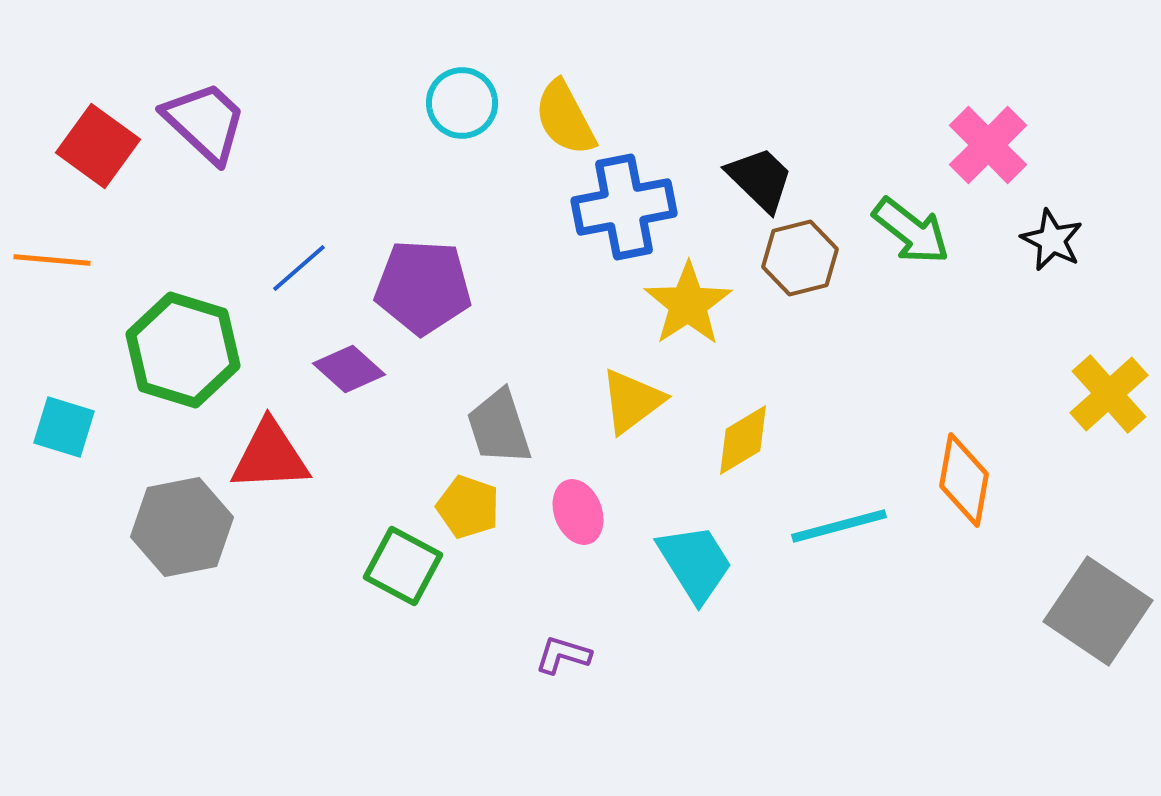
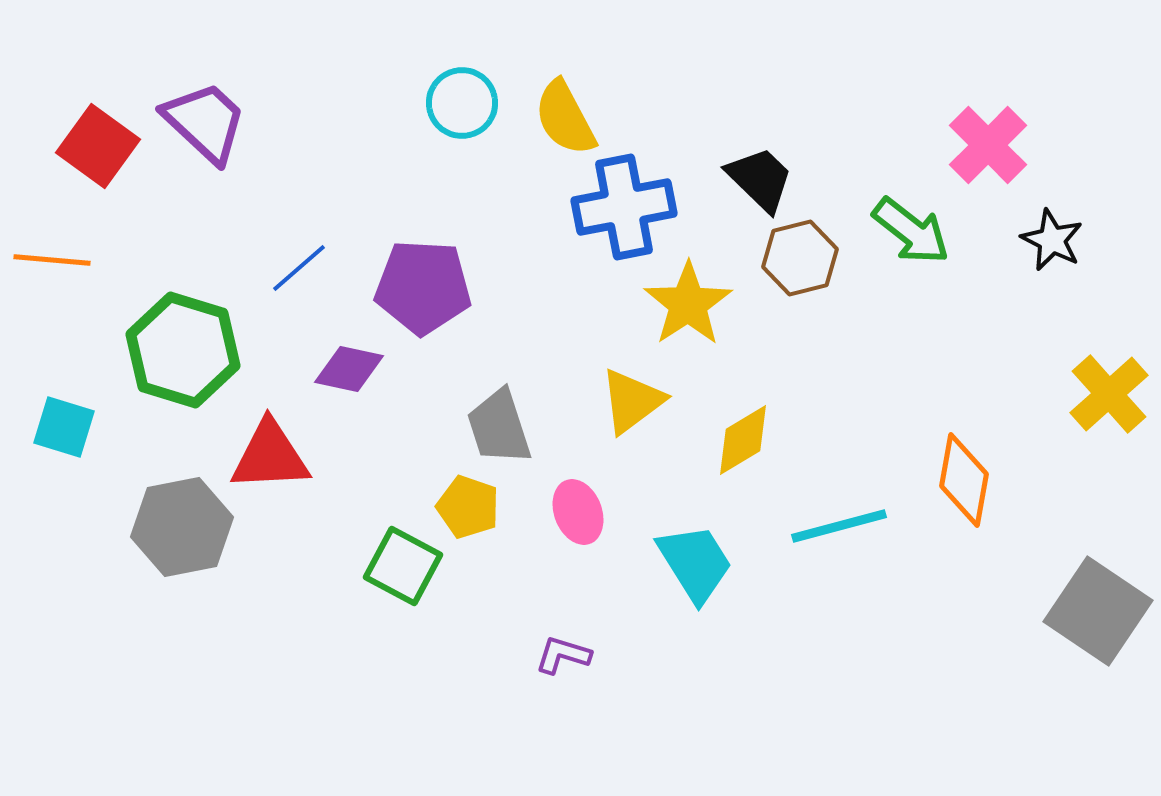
purple diamond: rotated 30 degrees counterclockwise
